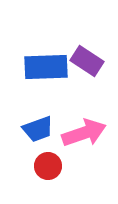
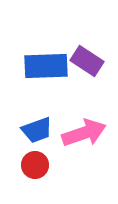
blue rectangle: moved 1 px up
blue trapezoid: moved 1 px left, 1 px down
red circle: moved 13 px left, 1 px up
